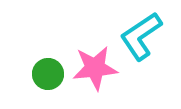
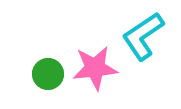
cyan L-shape: moved 2 px right
